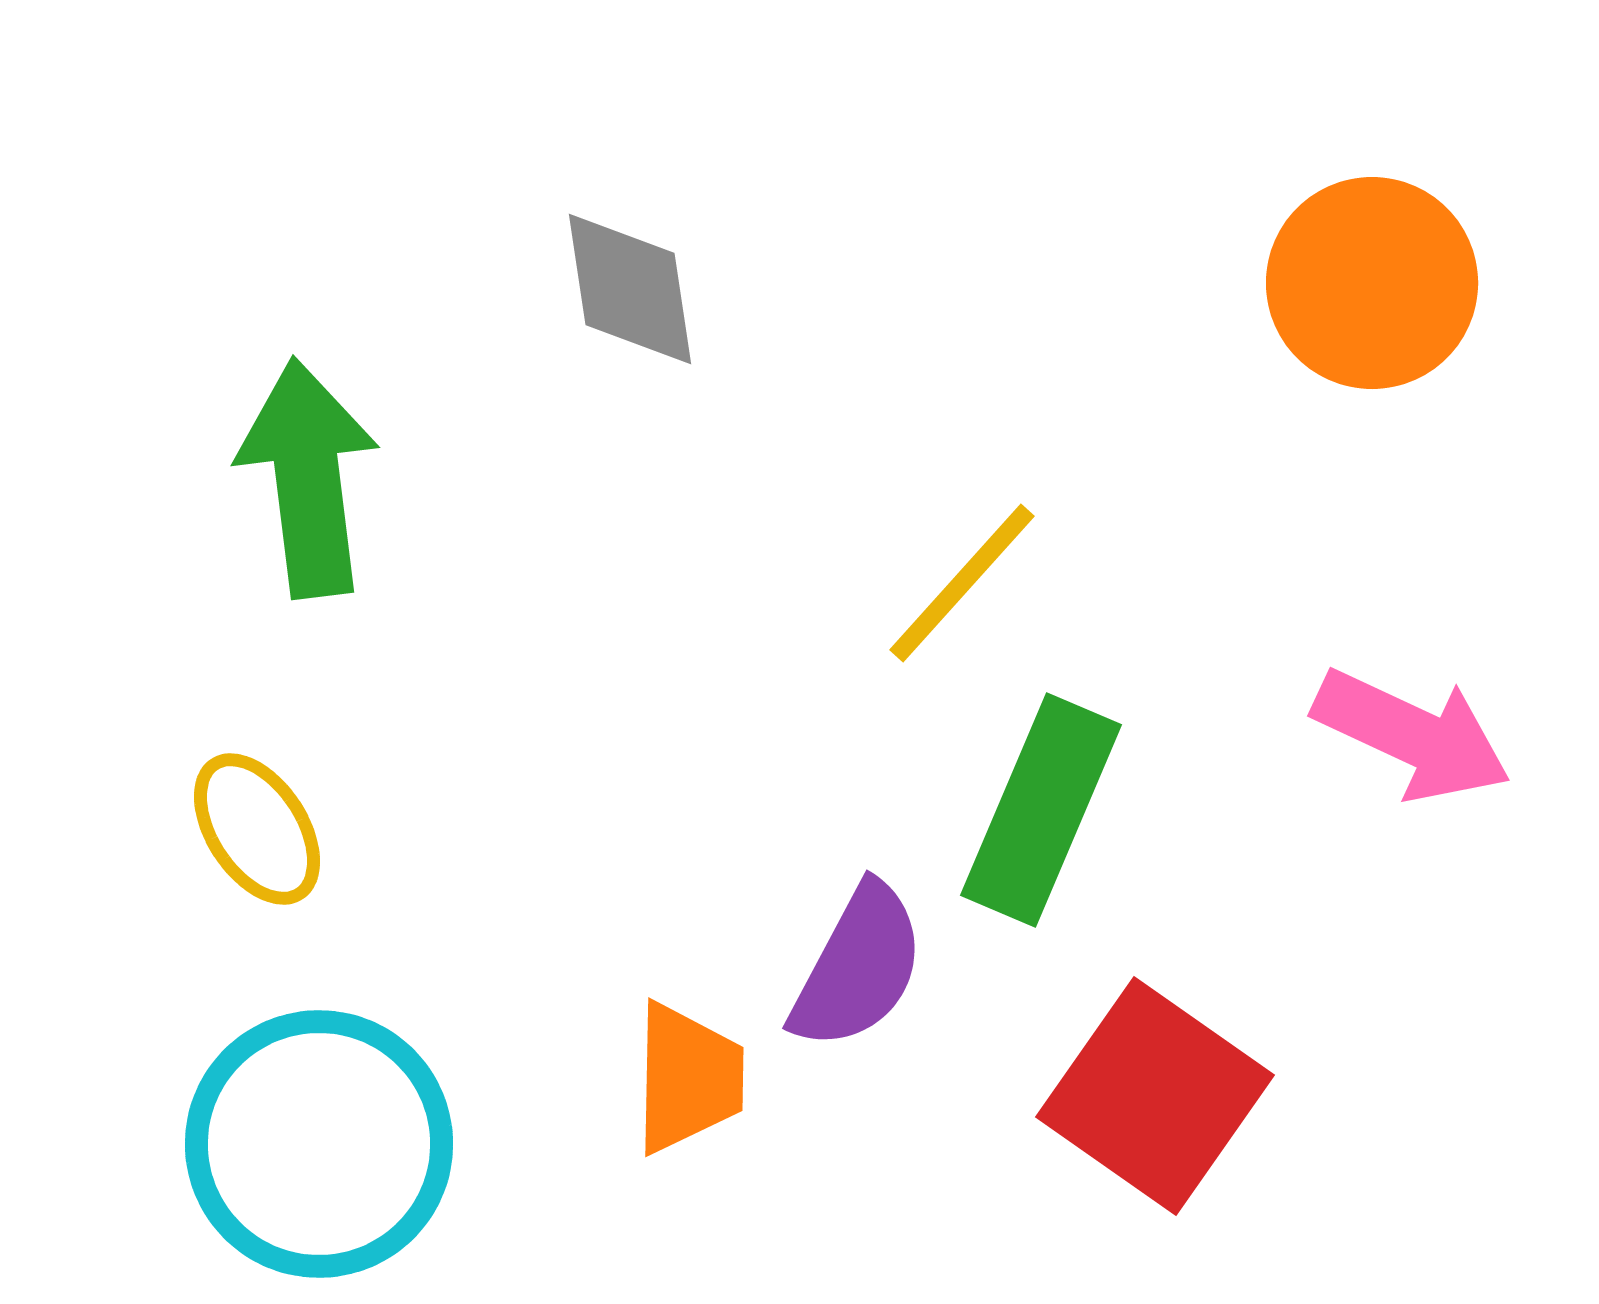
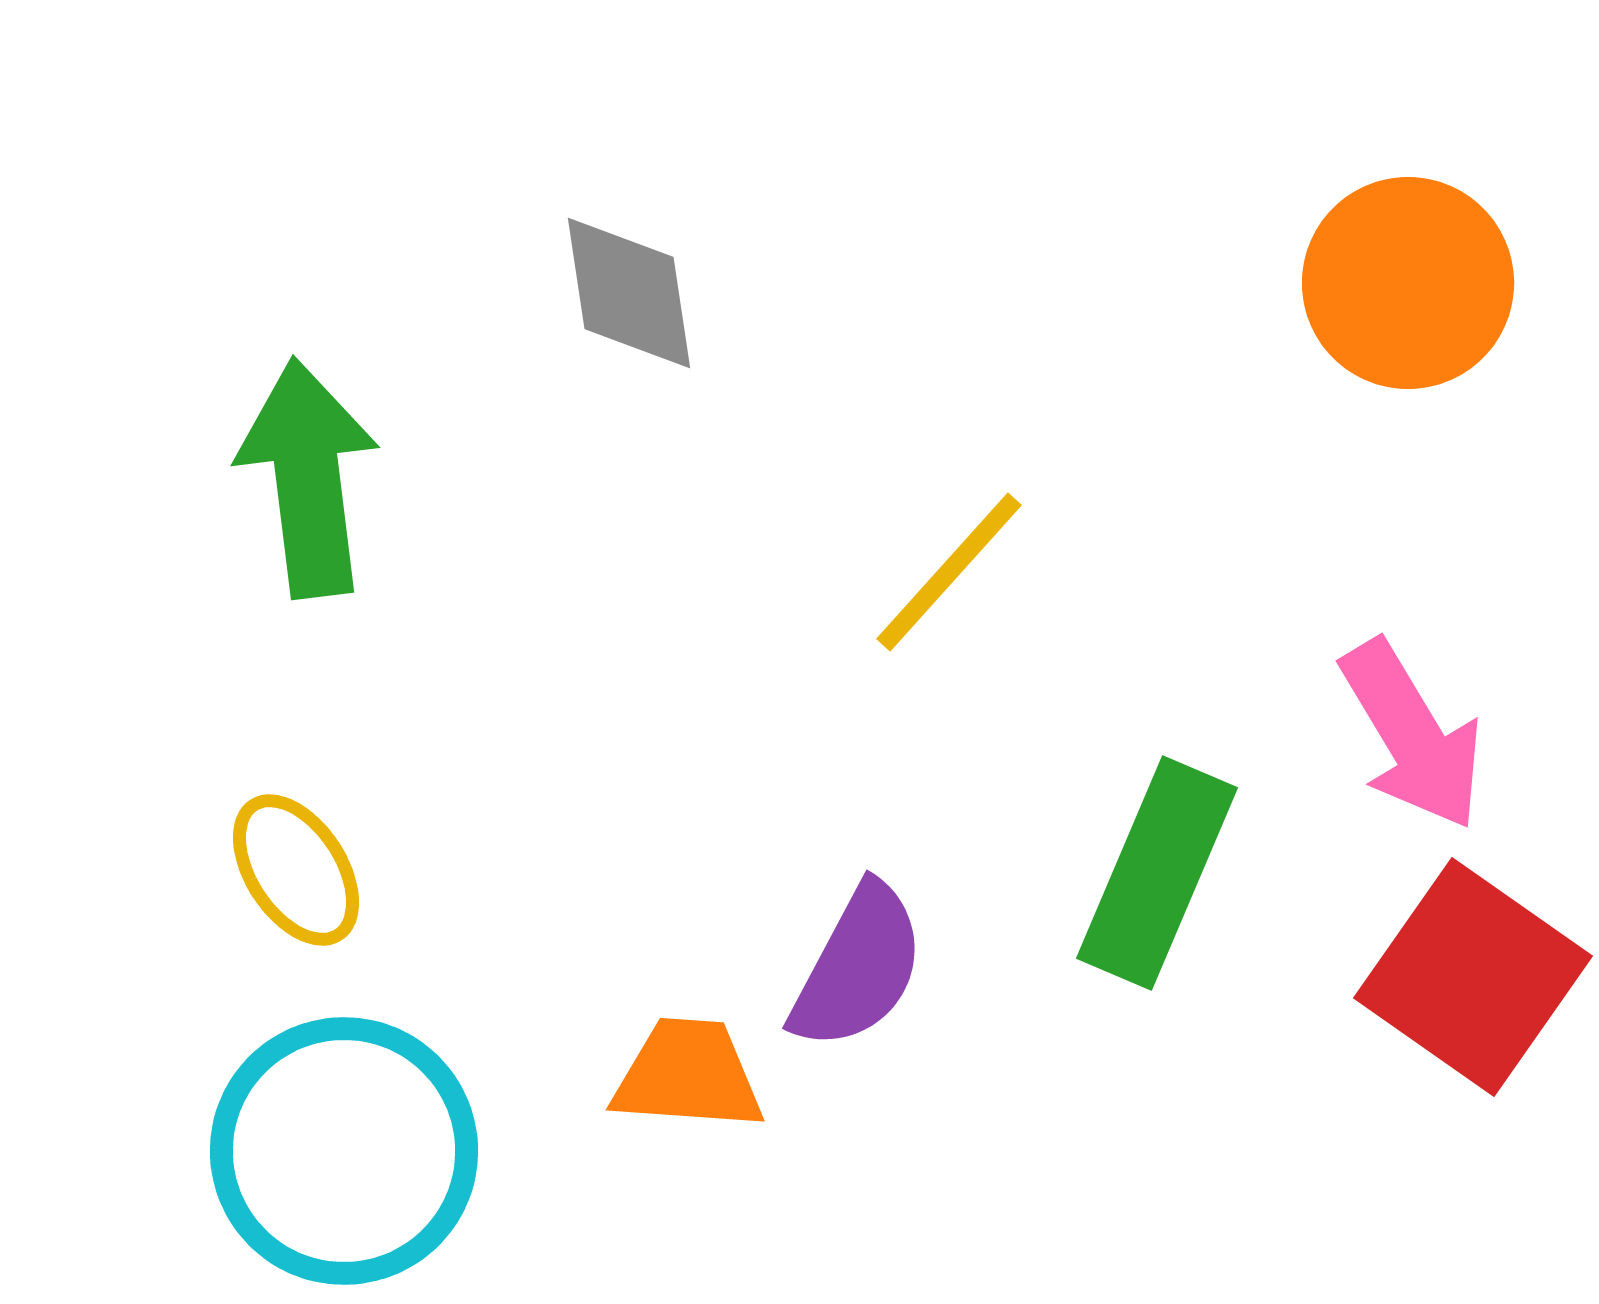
orange circle: moved 36 px right
gray diamond: moved 1 px left, 4 px down
yellow line: moved 13 px left, 11 px up
pink arrow: rotated 34 degrees clockwise
green rectangle: moved 116 px right, 63 px down
yellow ellipse: moved 39 px right, 41 px down
orange trapezoid: moved 3 px up; rotated 87 degrees counterclockwise
red square: moved 318 px right, 119 px up
cyan circle: moved 25 px right, 7 px down
